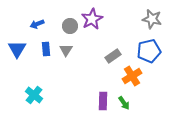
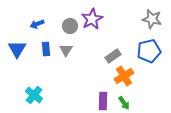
orange cross: moved 8 px left
